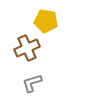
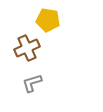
yellow pentagon: moved 2 px right, 1 px up
